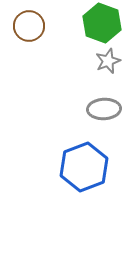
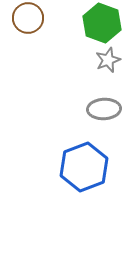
brown circle: moved 1 px left, 8 px up
gray star: moved 1 px up
